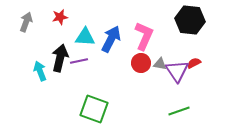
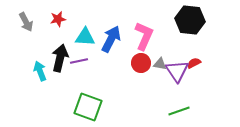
red star: moved 2 px left, 2 px down
gray arrow: rotated 132 degrees clockwise
green square: moved 6 px left, 2 px up
